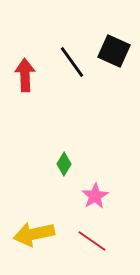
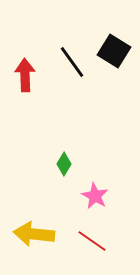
black square: rotated 8 degrees clockwise
pink star: rotated 12 degrees counterclockwise
yellow arrow: rotated 18 degrees clockwise
